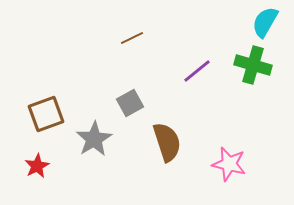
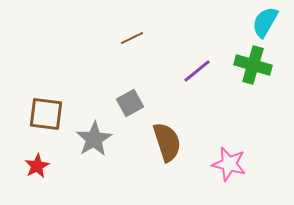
brown square: rotated 27 degrees clockwise
